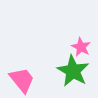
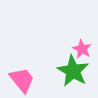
pink star: moved 1 px right, 2 px down
